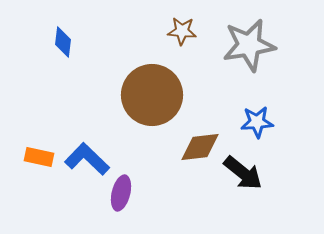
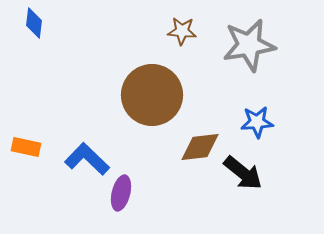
blue diamond: moved 29 px left, 19 px up
orange rectangle: moved 13 px left, 10 px up
